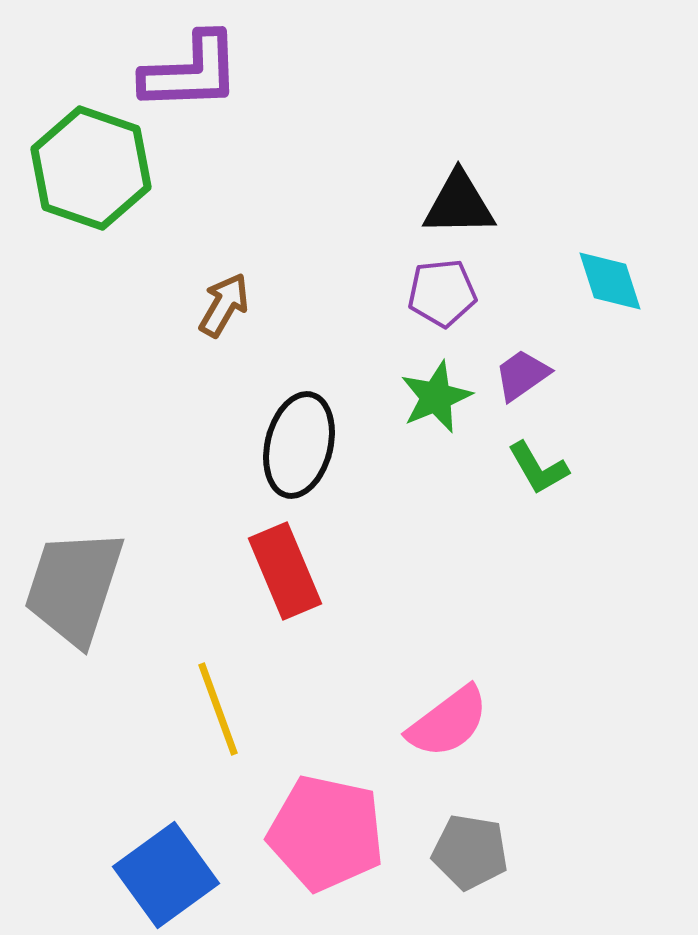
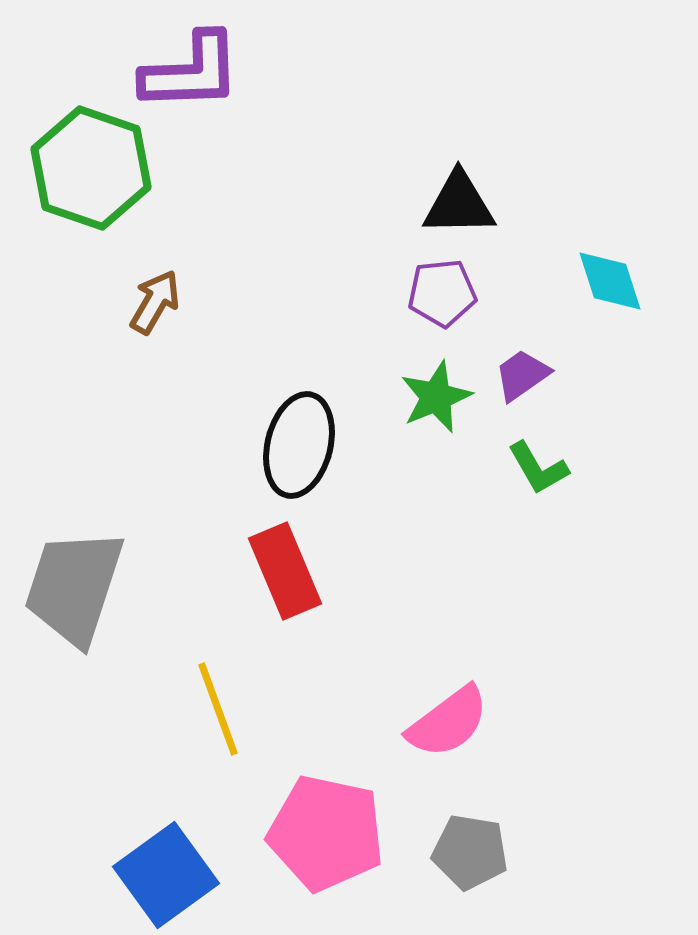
brown arrow: moved 69 px left, 3 px up
